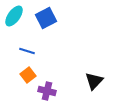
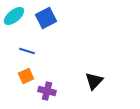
cyan ellipse: rotated 15 degrees clockwise
orange square: moved 2 px left, 1 px down; rotated 14 degrees clockwise
